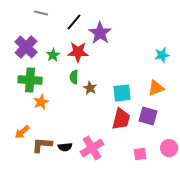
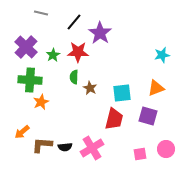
red trapezoid: moved 7 px left
pink circle: moved 3 px left, 1 px down
